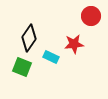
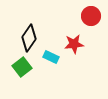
green square: rotated 30 degrees clockwise
